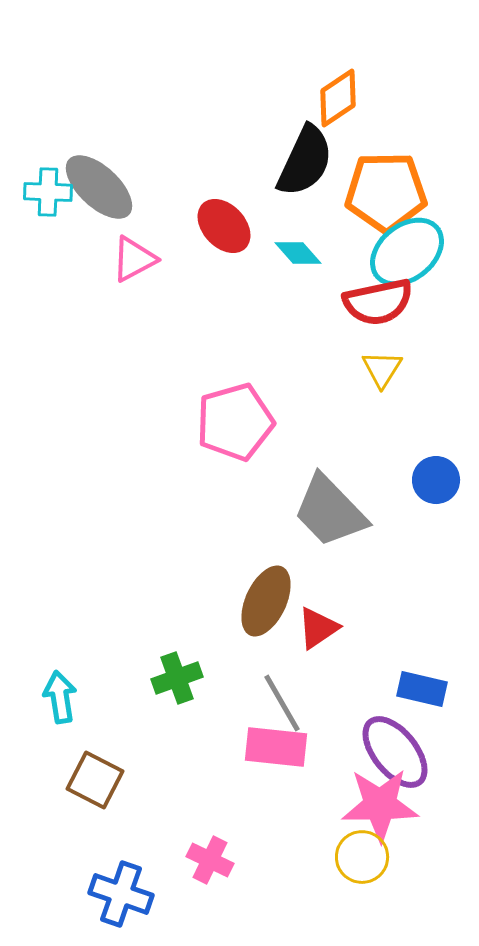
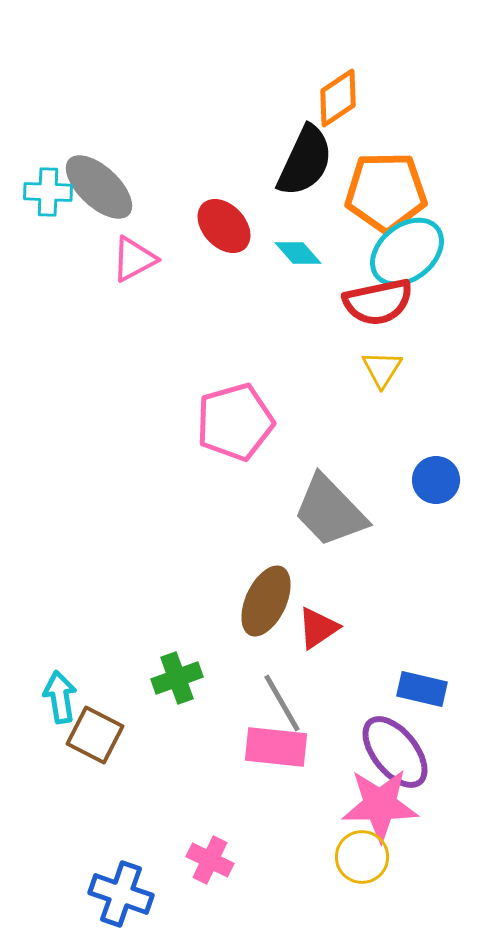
brown square: moved 45 px up
